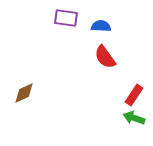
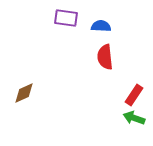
red semicircle: rotated 30 degrees clockwise
